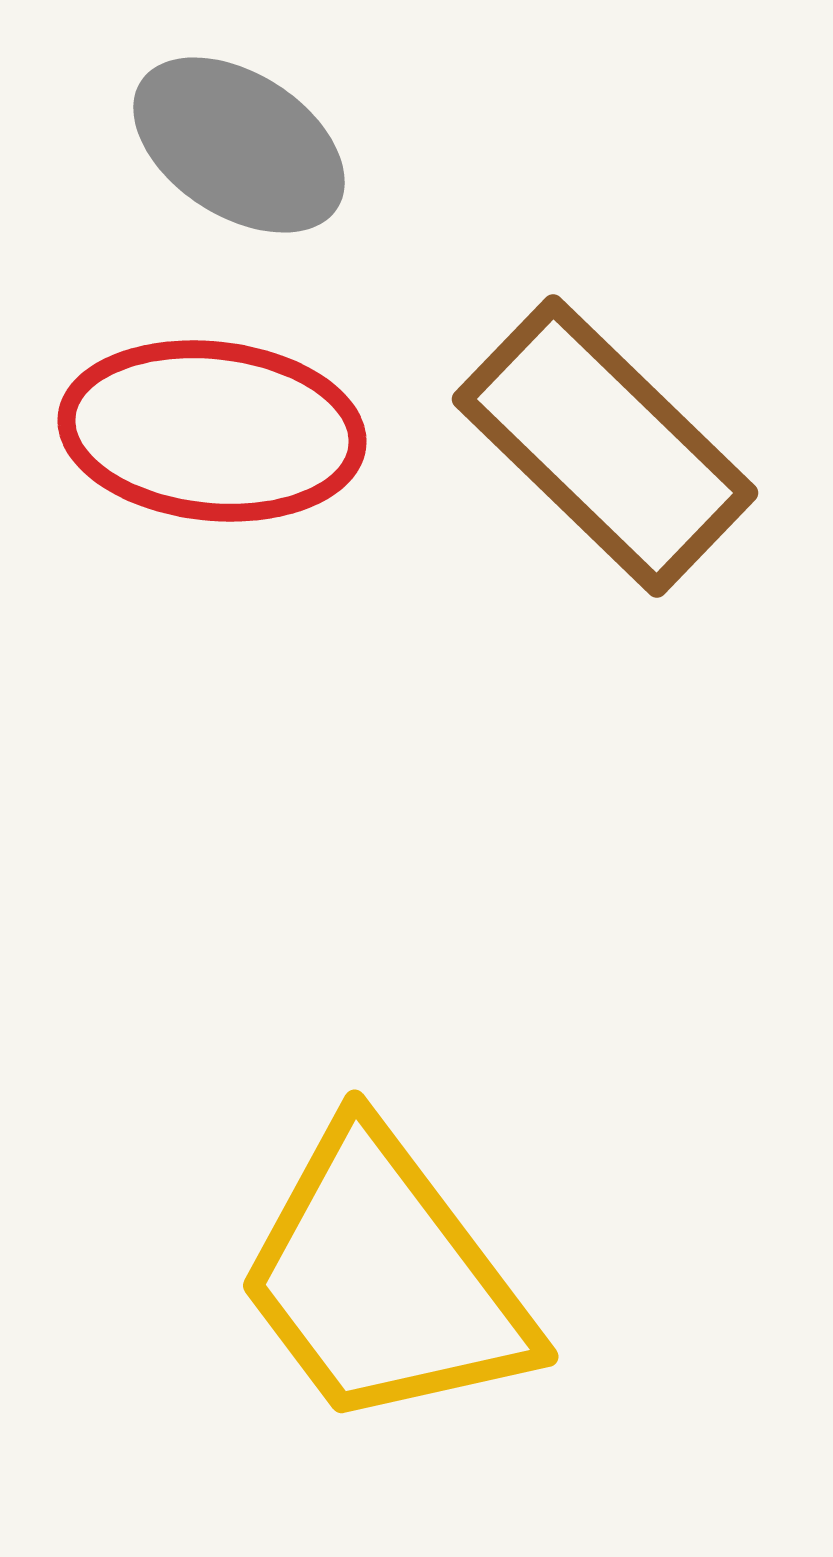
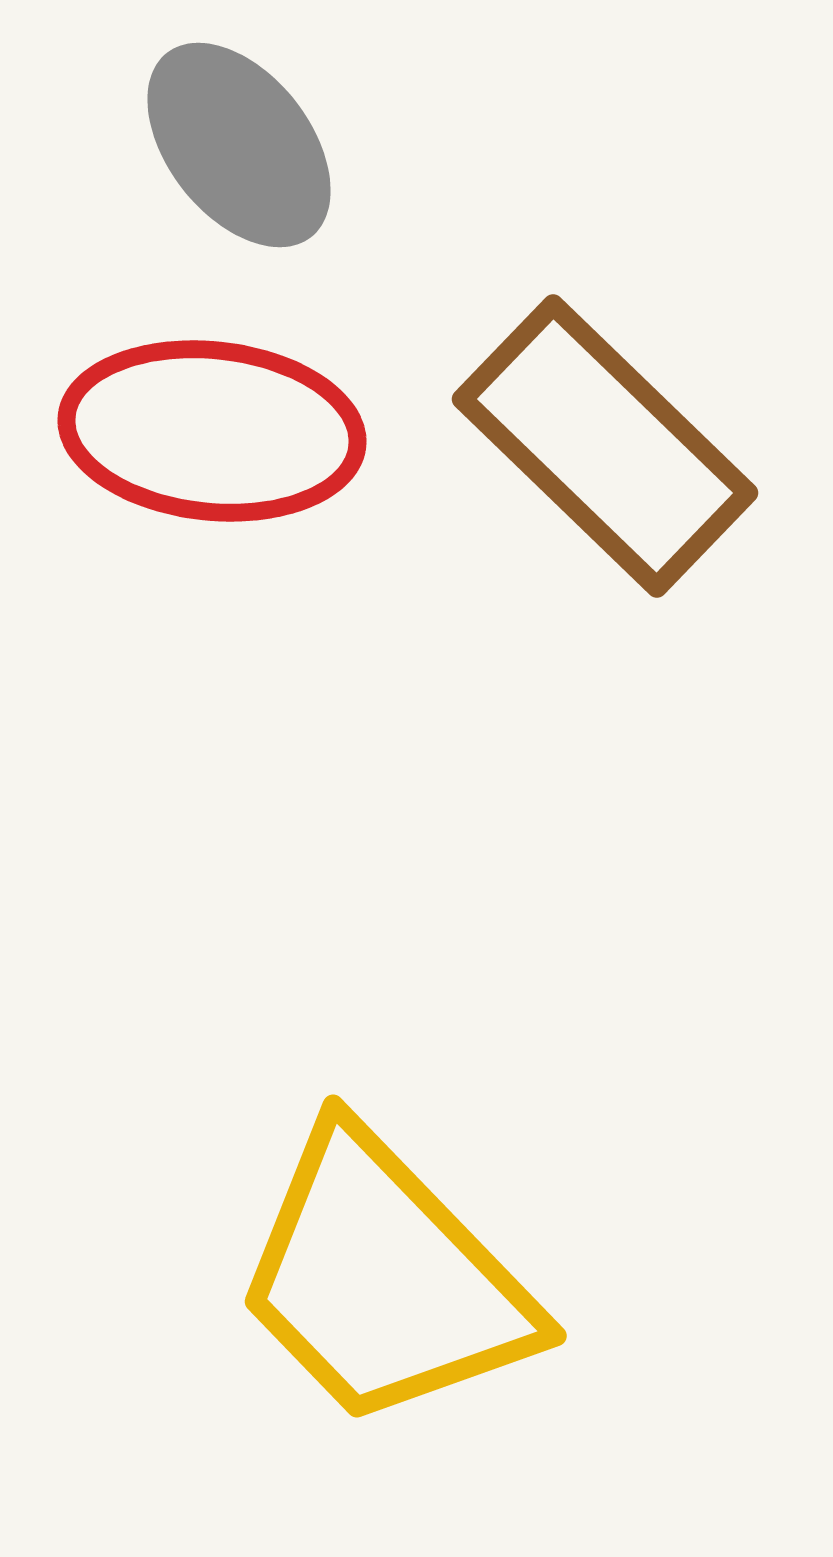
gray ellipse: rotated 19 degrees clockwise
yellow trapezoid: rotated 7 degrees counterclockwise
